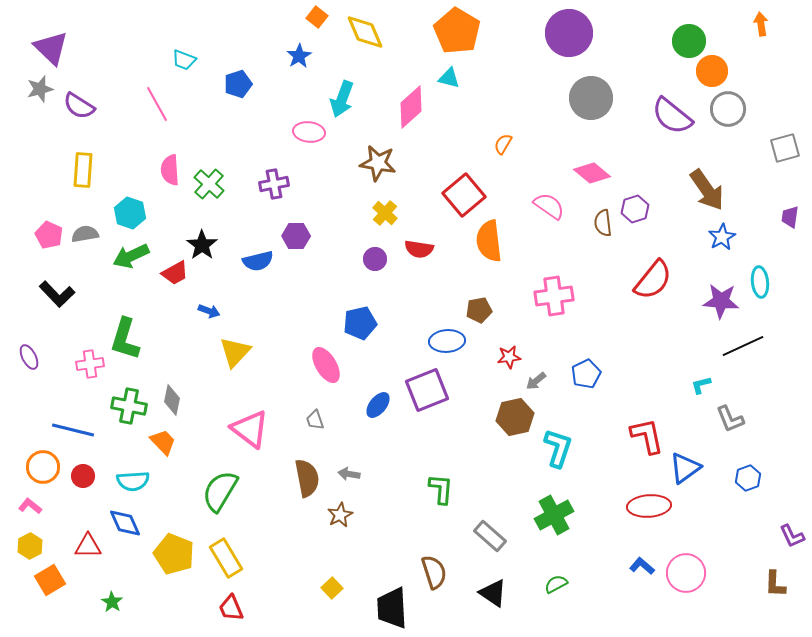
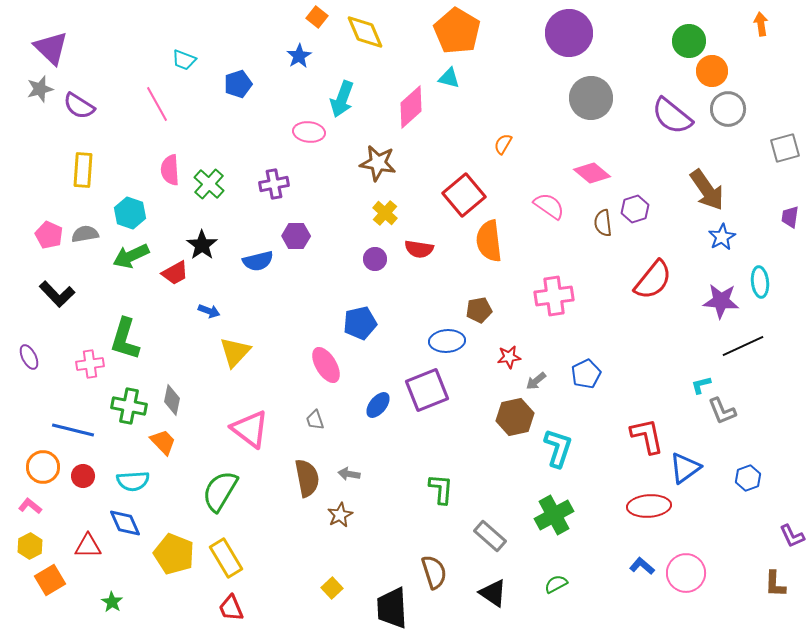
gray L-shape at (730, 419): moved 8 px left, 8 px up
